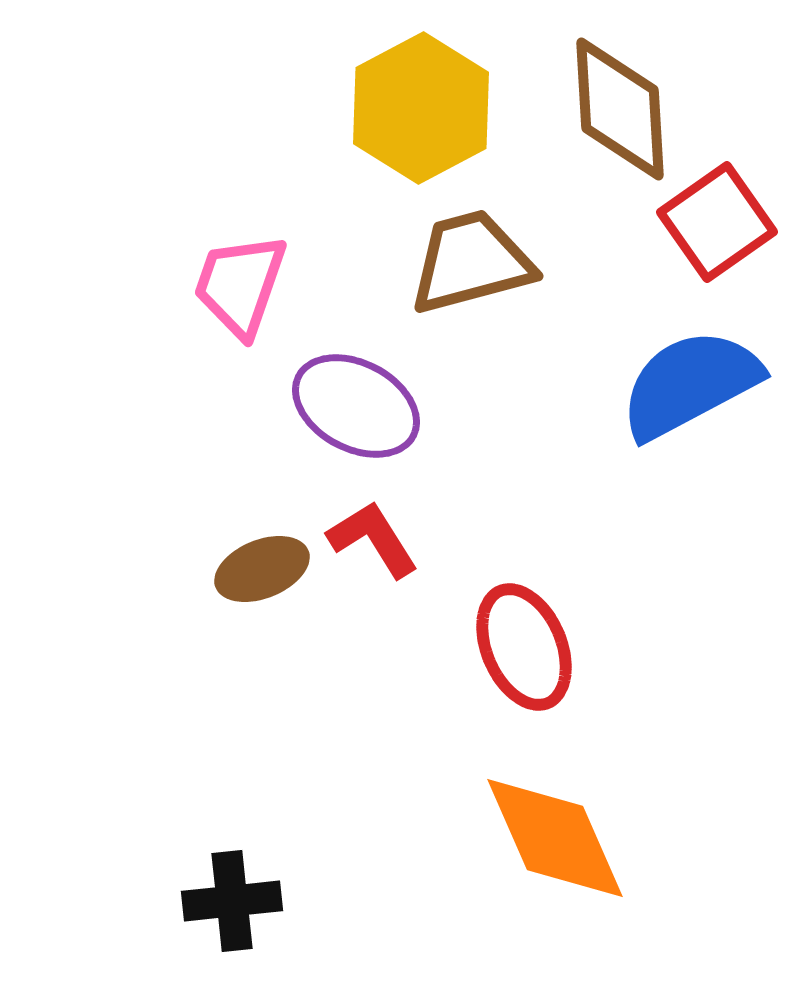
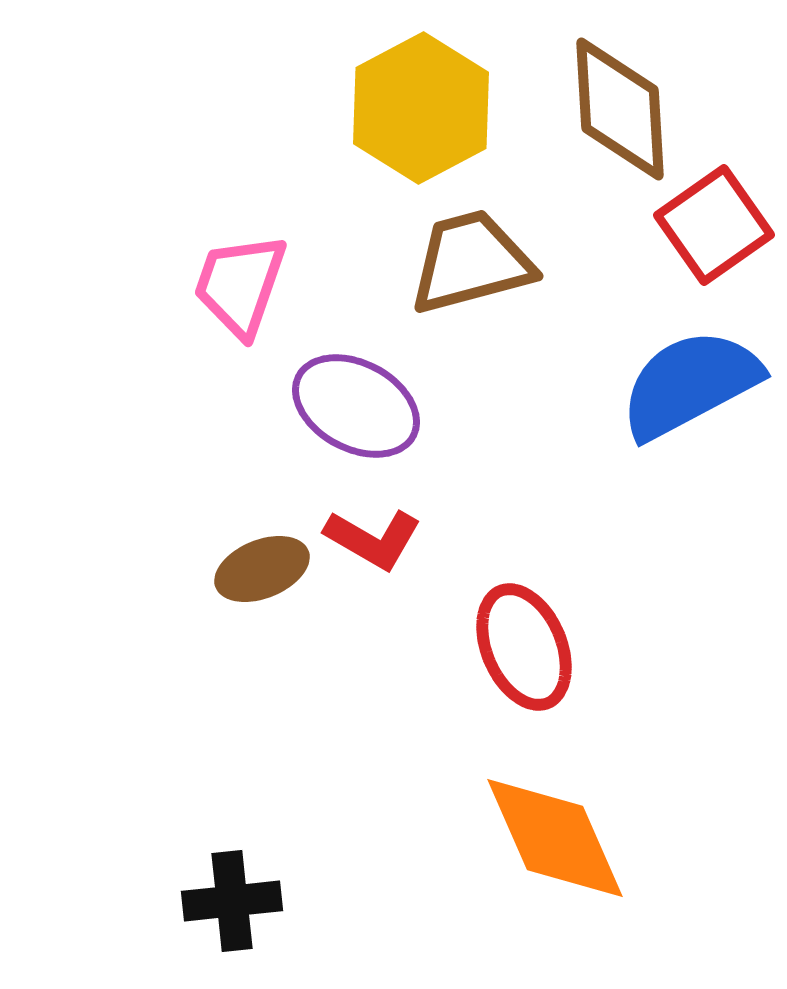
red square: moved 3 px left, 3 px down
red L-shape: rotated 152 degrees clockwise
